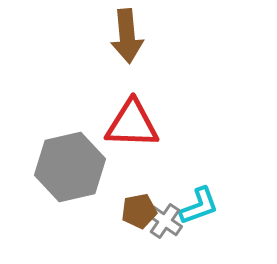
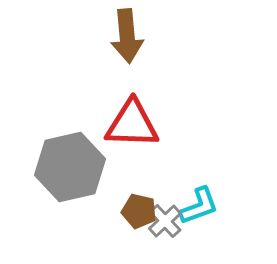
brown pentagon: rotated 24 degrees clockwise
gray cross: rotated 12 degrees clockwise
